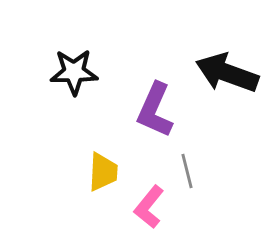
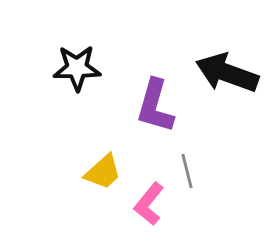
black star: moved 3 px right, 4 px up
purple L-shape: moved 4 px up; rotated 8 degrees counterclockwise
yellow trapezoid: rotated 45 degrees clockwise
pink L-shape: moved 3 px up
